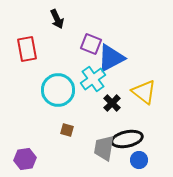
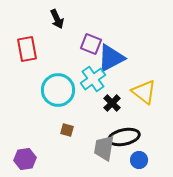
black ellipse: moved 3 px left, 2 px up
